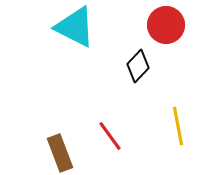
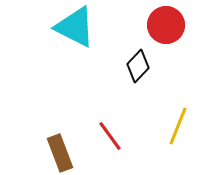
yellow line: rotated 33 degrees clockwise
